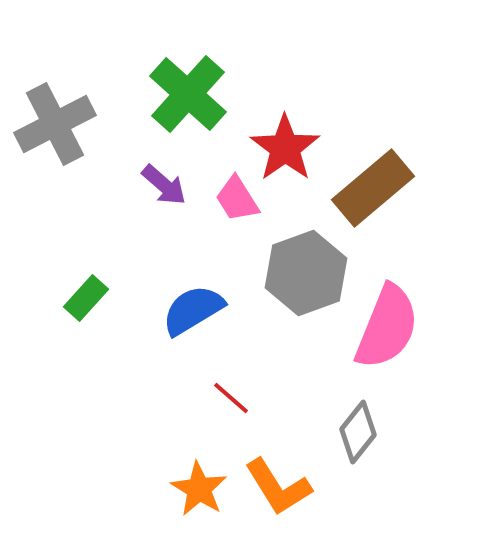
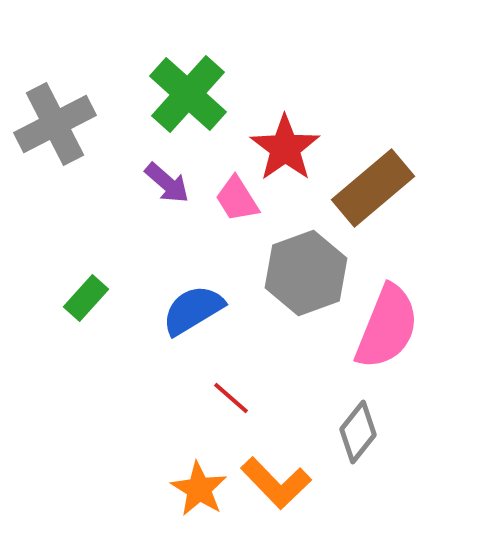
purple arrow: moved 3 px right, 2 px up
orange L-shape: moved 2 px left, 4 px up; rotated 12 degrees counterclockwise
